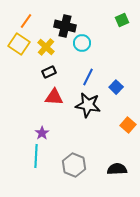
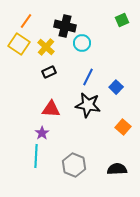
red triangle: moved 3 px left, 12 px down
orange square: moved 5 px left, 2 px down
